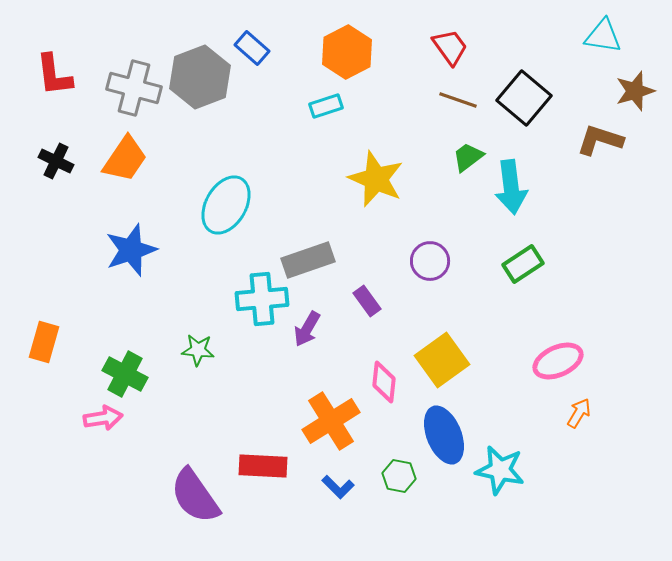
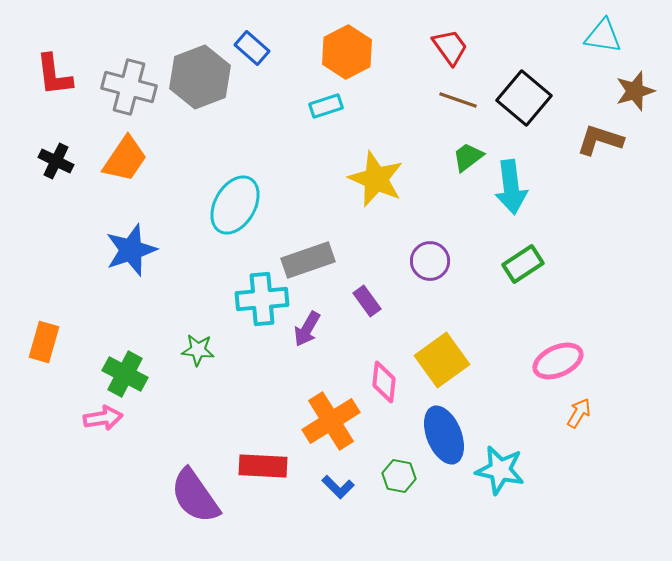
gray cross: moved 5 px left, 1 px up
cyan ellipse: moved 9 px right
